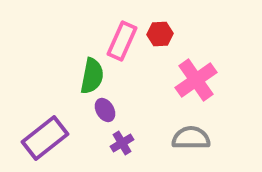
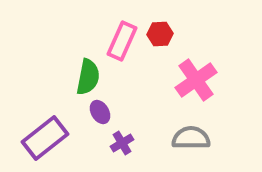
green semicircle: moved 4 px left, 1 px down
purple ellipse: moved 5 px left, 2 px down
